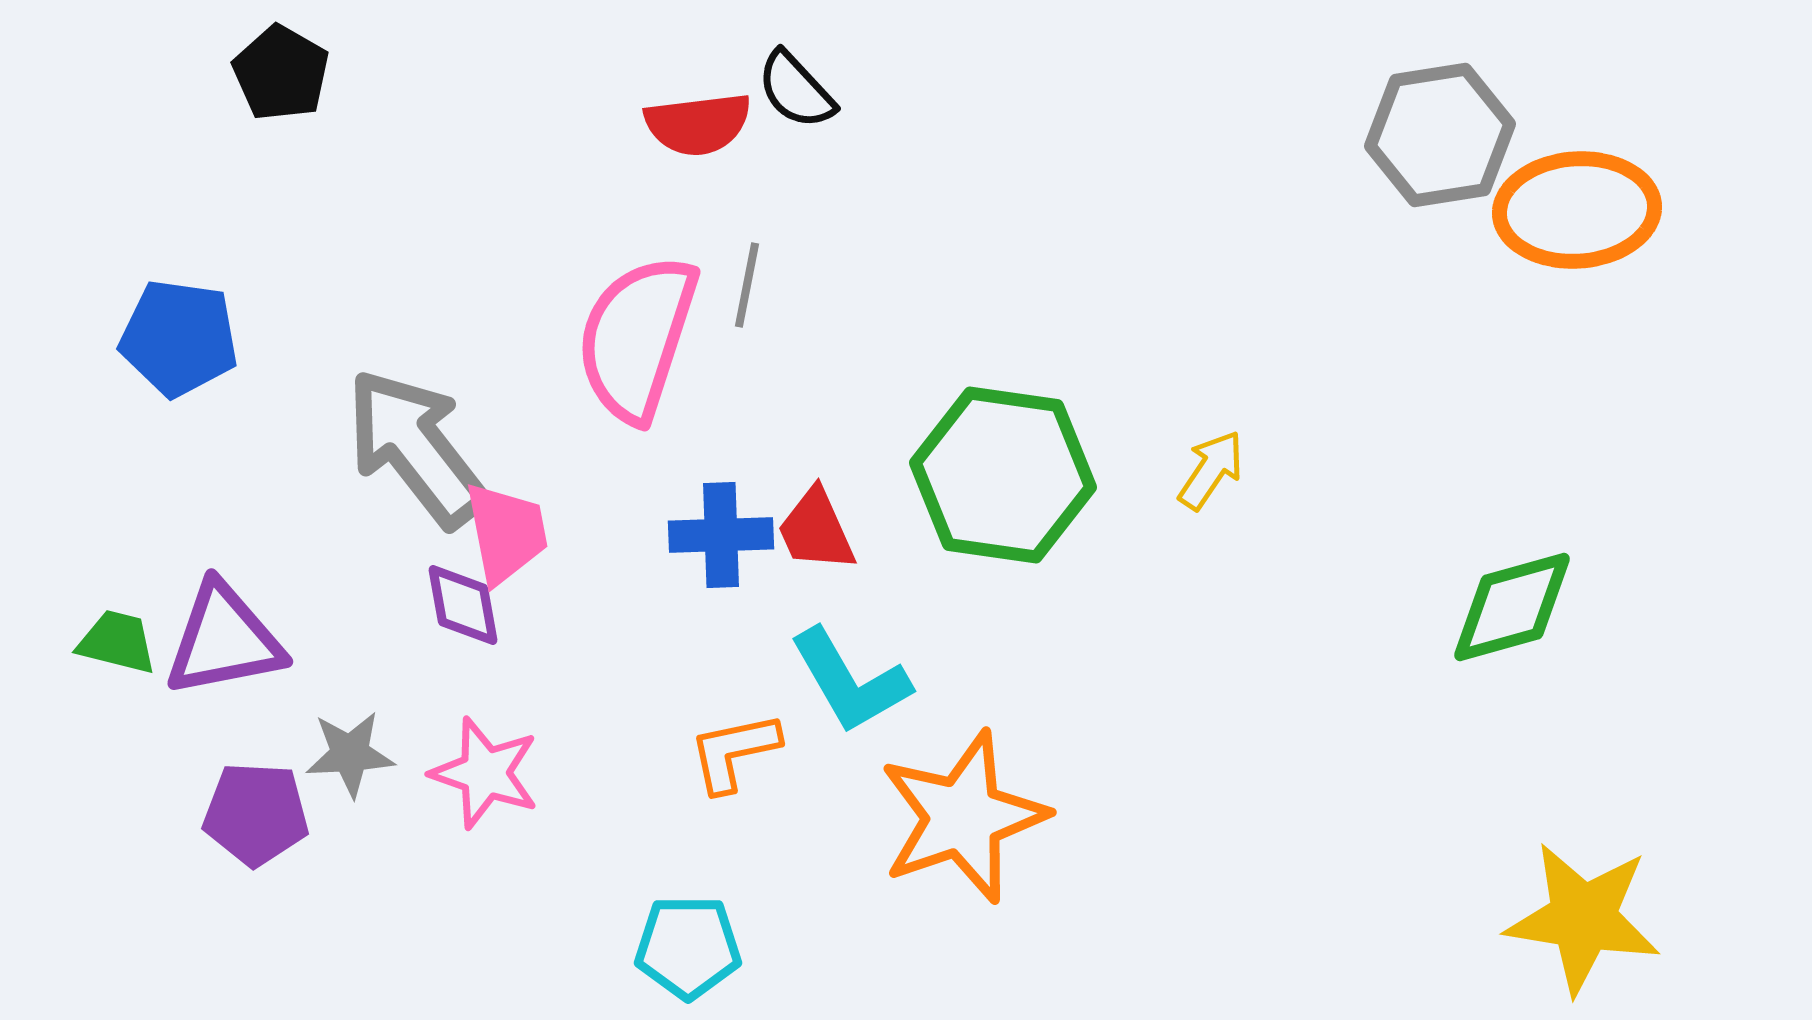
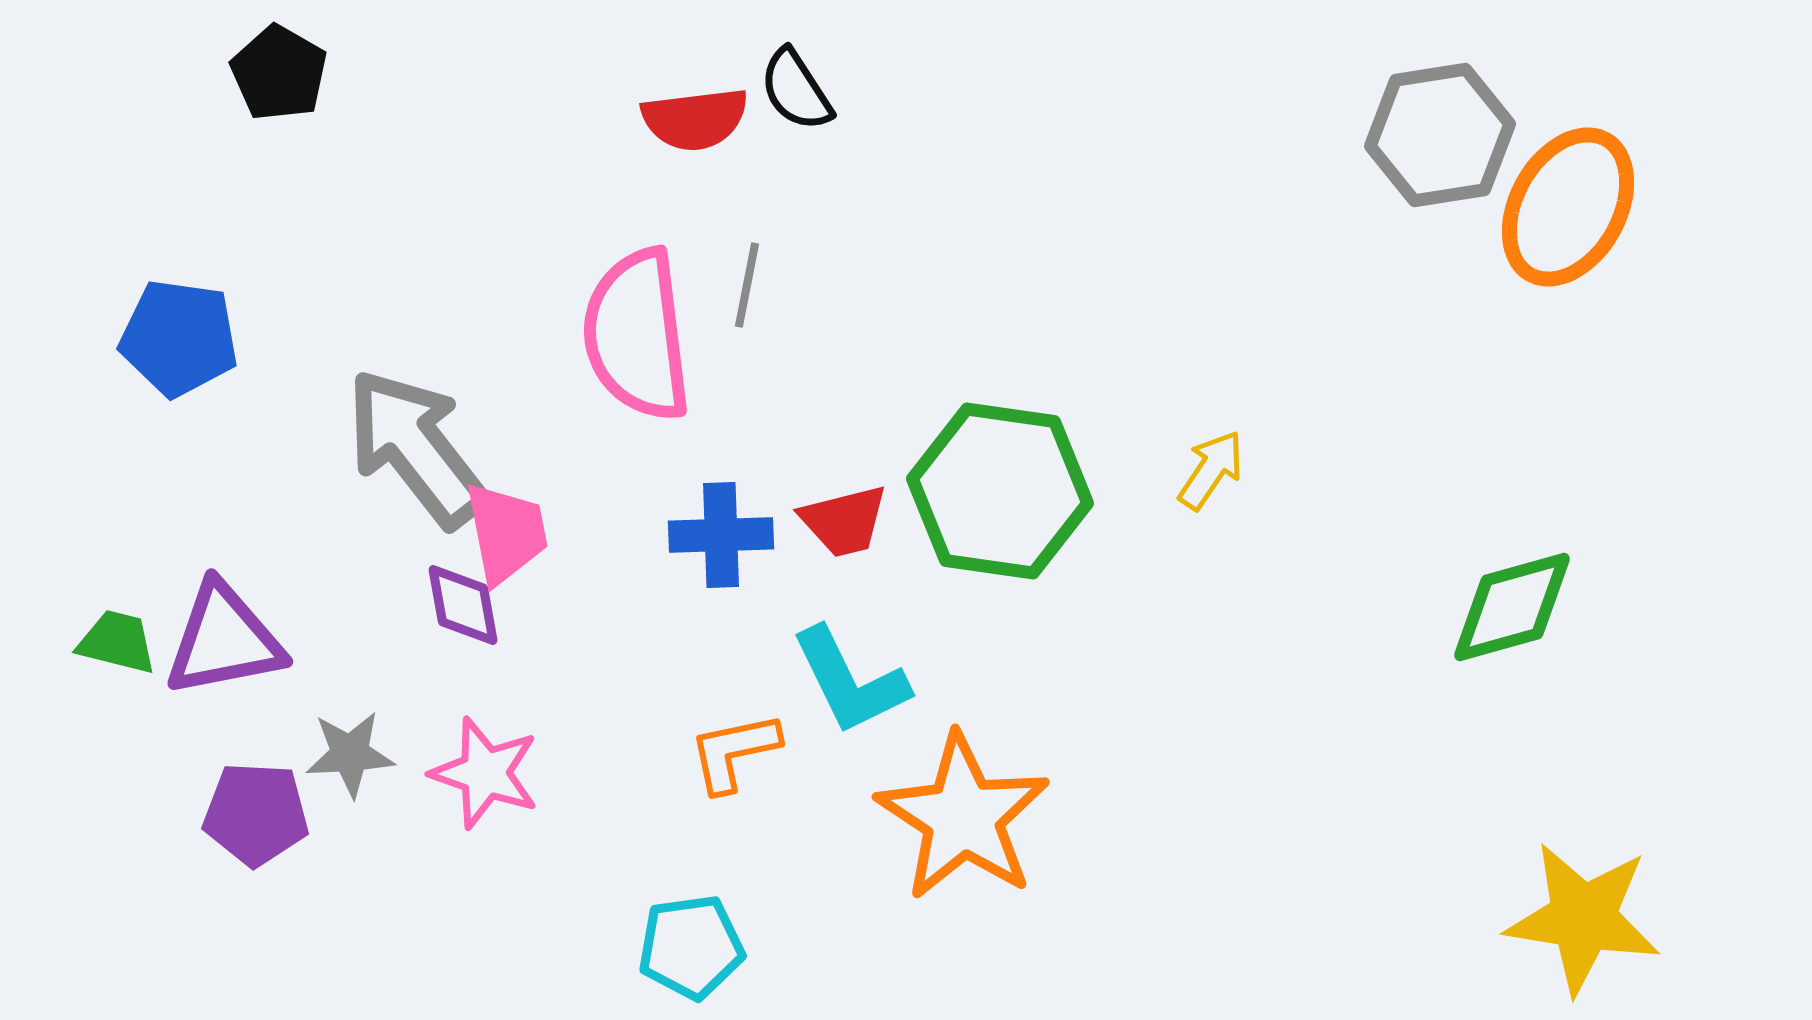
black pentagon: moved 2 px left
black semicircle: rotated 10 degrees clockwise
red semicircle: moved 3 px left, 5 px up
orange ellipse: moved 9 px left, 3 px up; rotated 57 degrees counterclockwise
pink semicircle: moved 3 px up; rotated 25 degrees counterclockwise
green hexagon: moved 3 px left, 16 px down
red trapezoid: moved 28 px right, 9 px up; rotated 80 degrees counterclockwise
cyan L-shape: rotated 4 degrees clockwise
orange star: rotated 20 degrees counterclockwise
cyan pentagon: moved 3 px right; rotated 8 degrees counterclockwise
